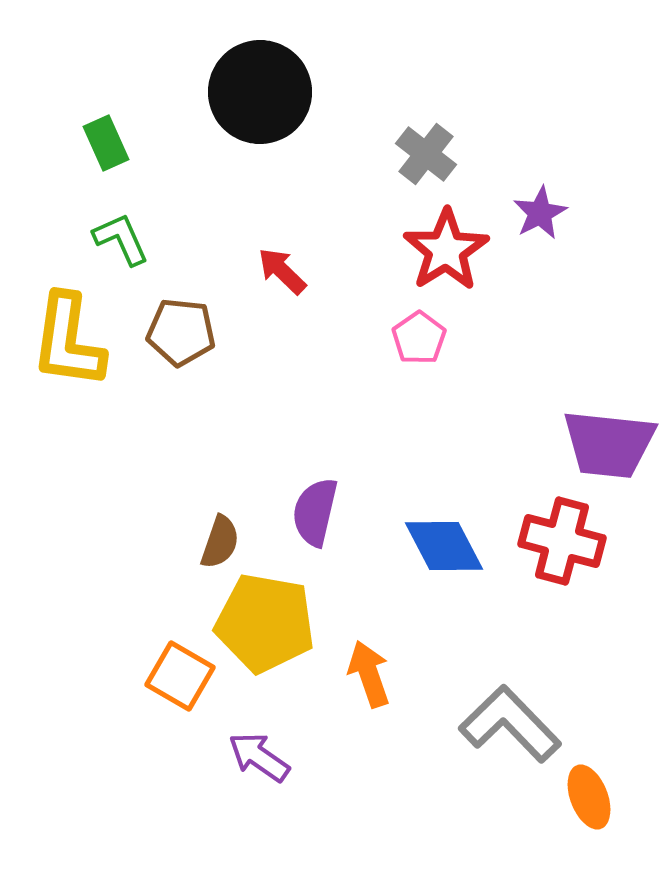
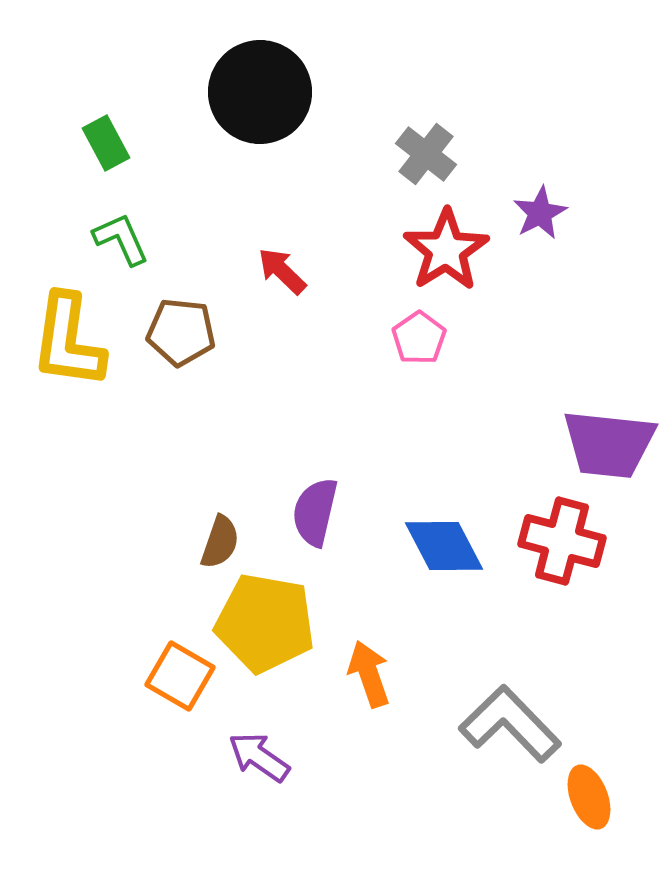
green rectangle: rotated 4 degrees counterclockwise
